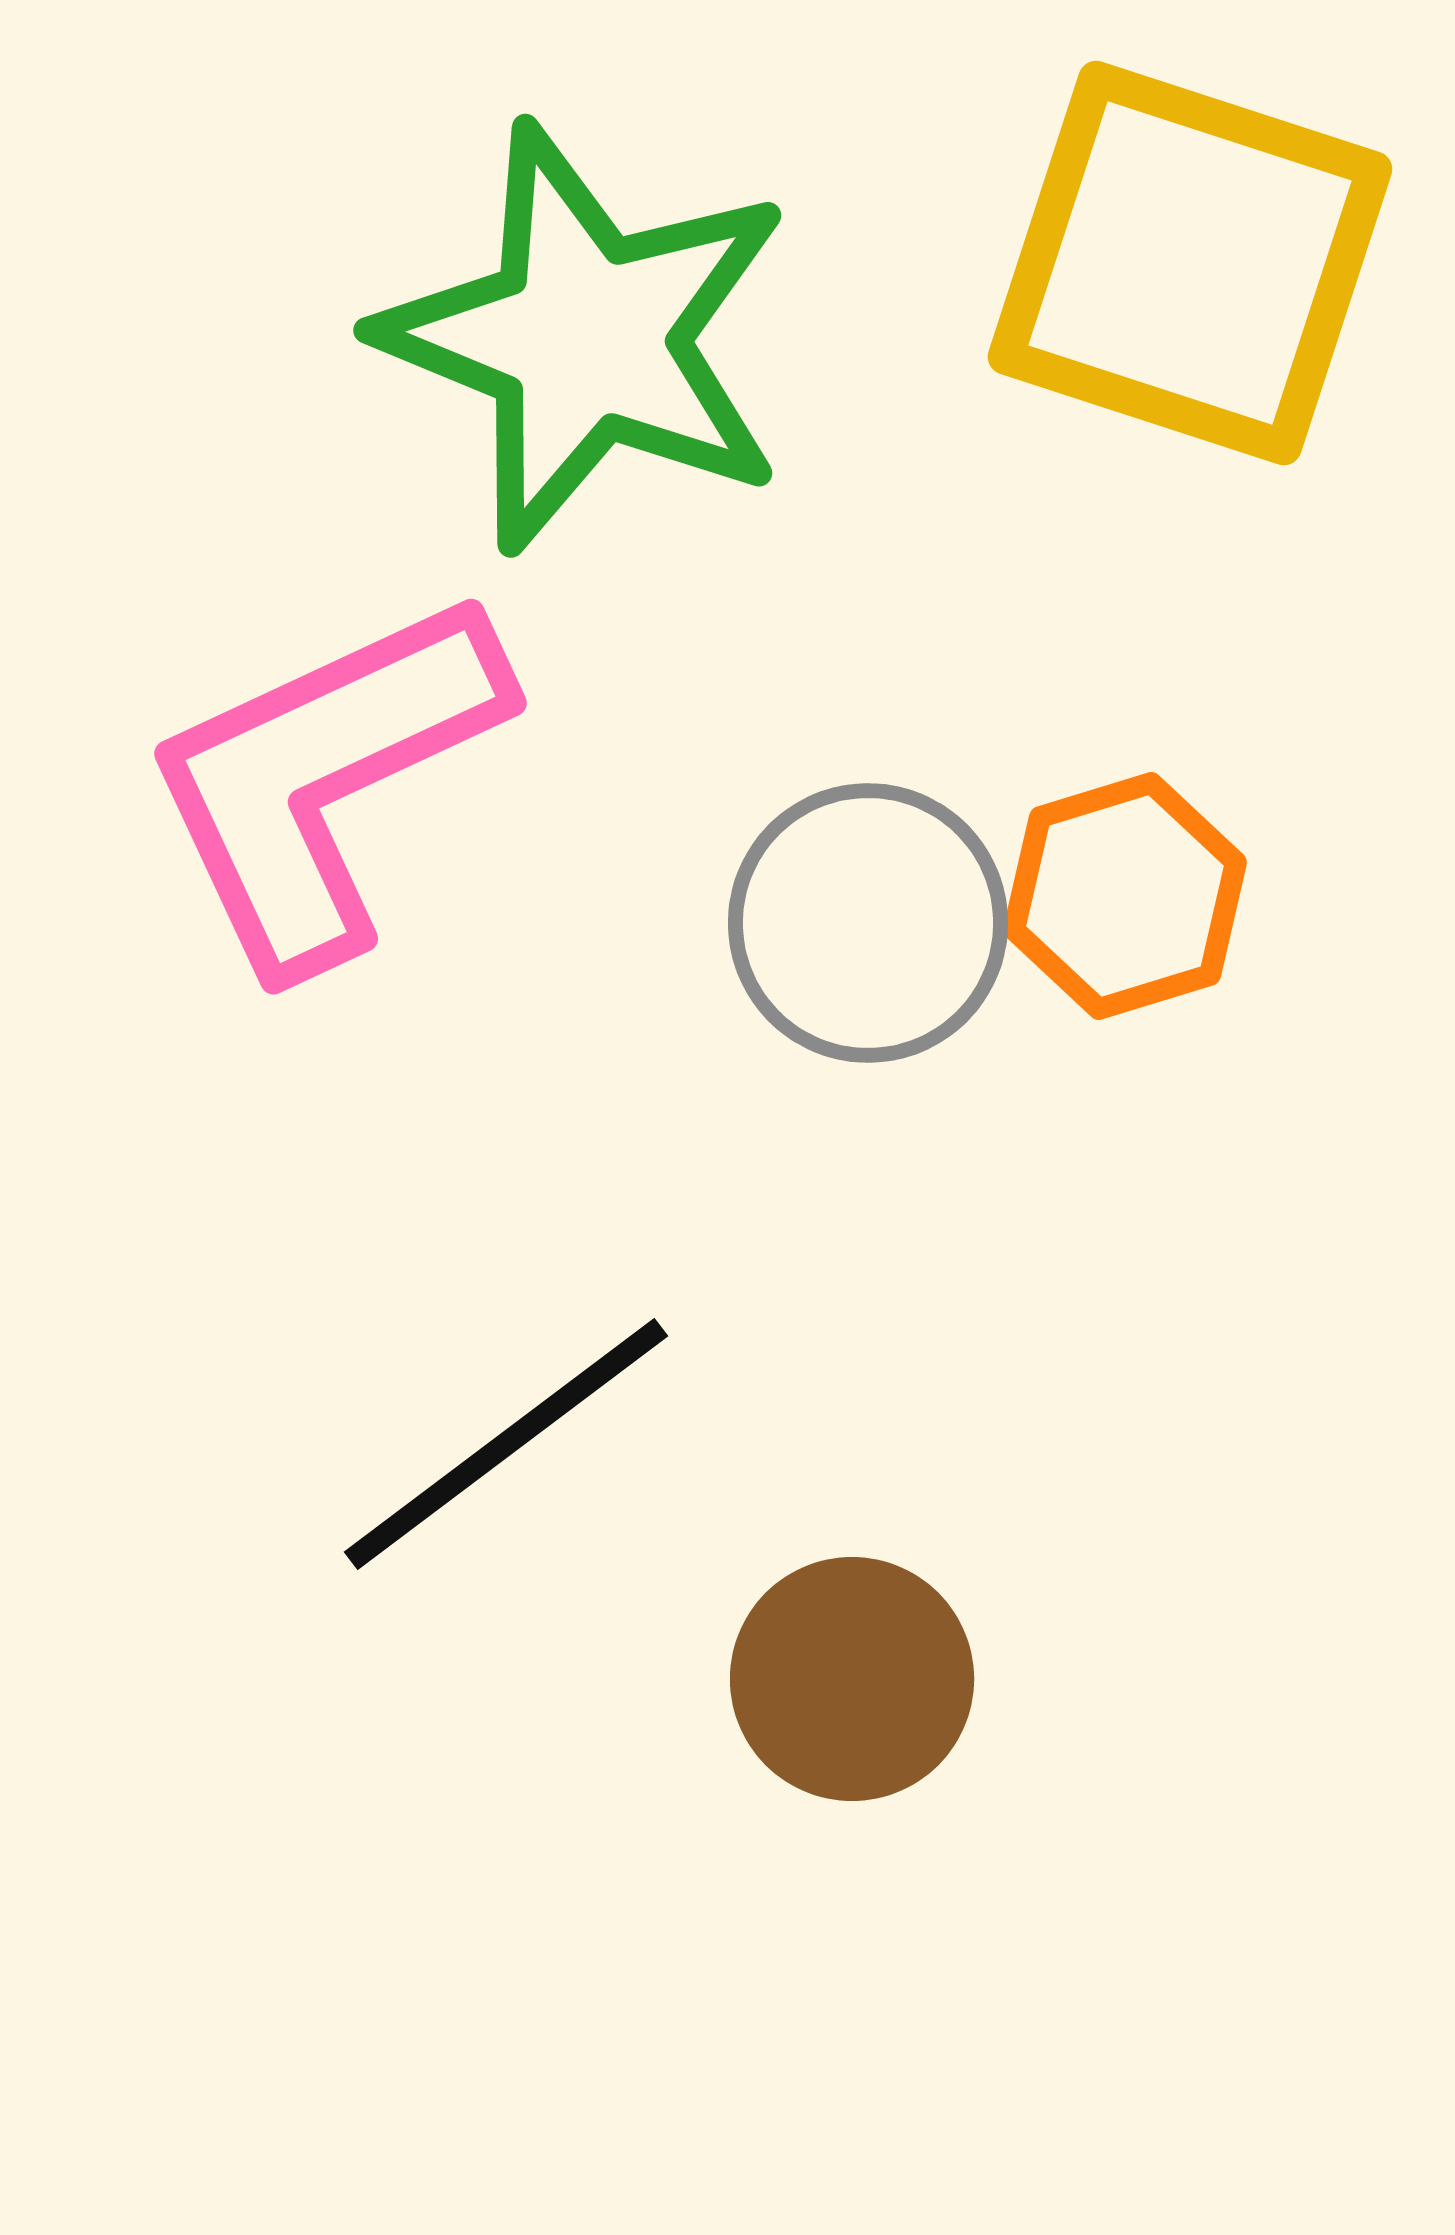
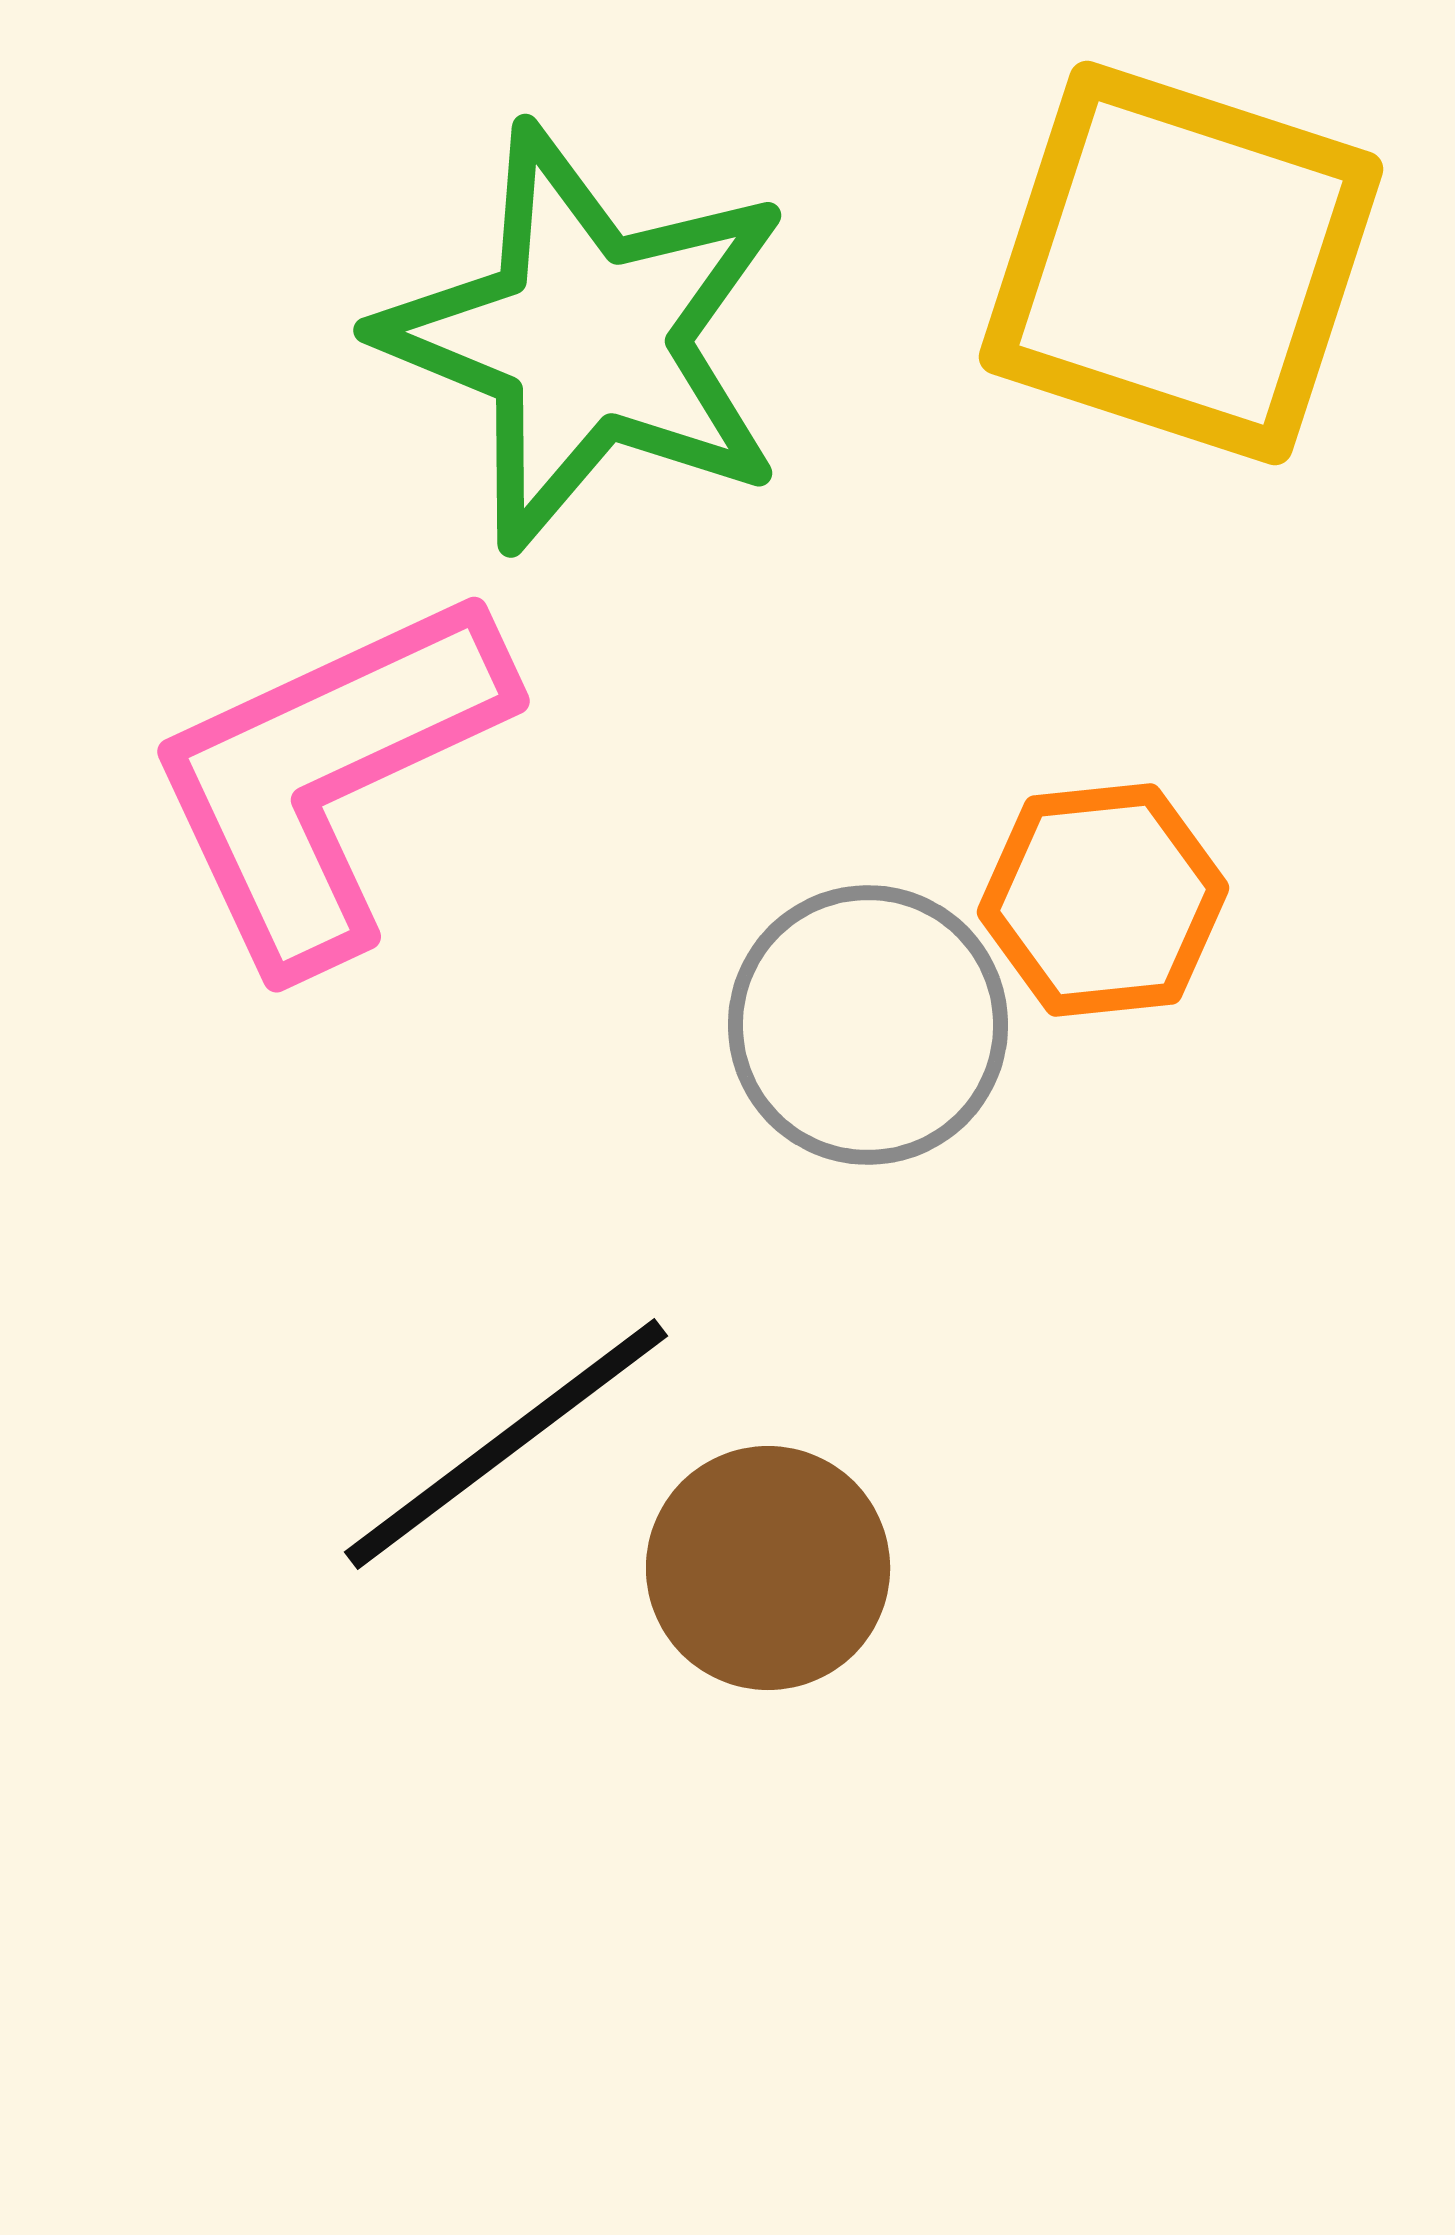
yellow square: moved 9 px left
pink L-shape: moved 3 px right, 2 px up
orange hexagon: moved 22 px left, 4 px down; rotated 11 degrees clockwise
gray circle: moved 102 px down
brown circle: moved 84 px left, 111 px up
